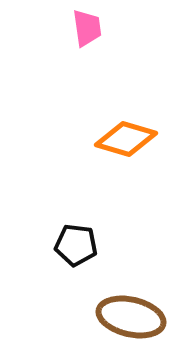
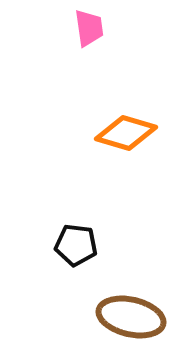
pink trapezoid: moved 2 px right
orange diamond: moved 6 px up
